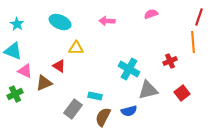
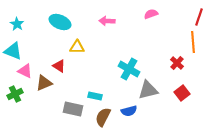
yellow triangle: moved 1 px right, 1 px up
red cross: moved 7 px right, 2 px down; rotated 24 degrees counterclockwise
gray rectangle: rotated 66 degrees clockwise
